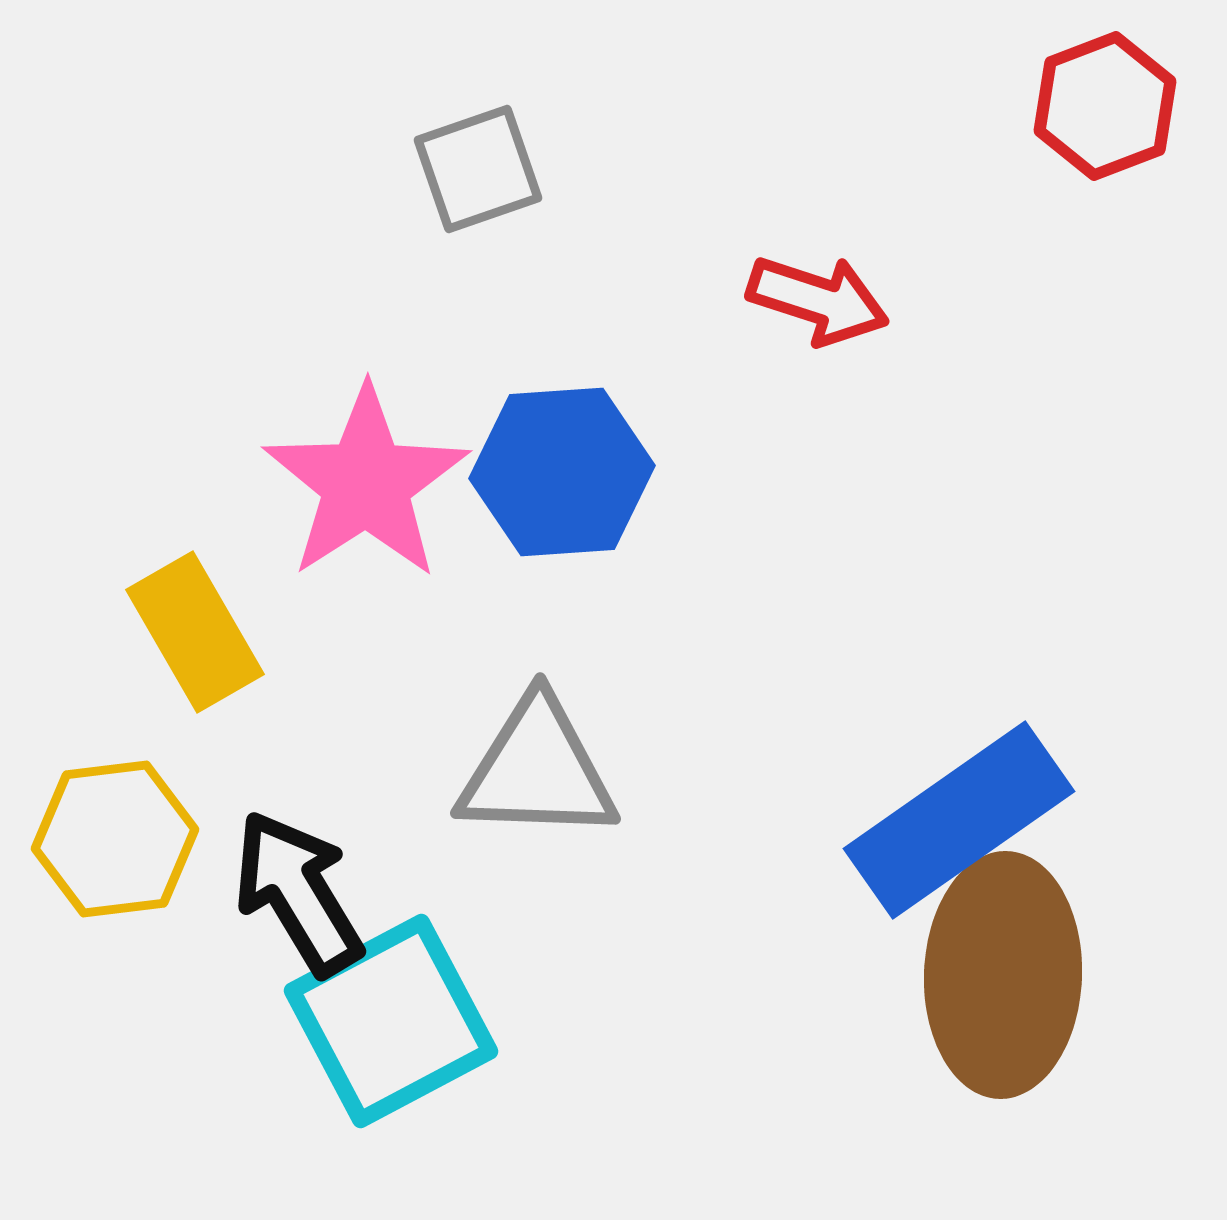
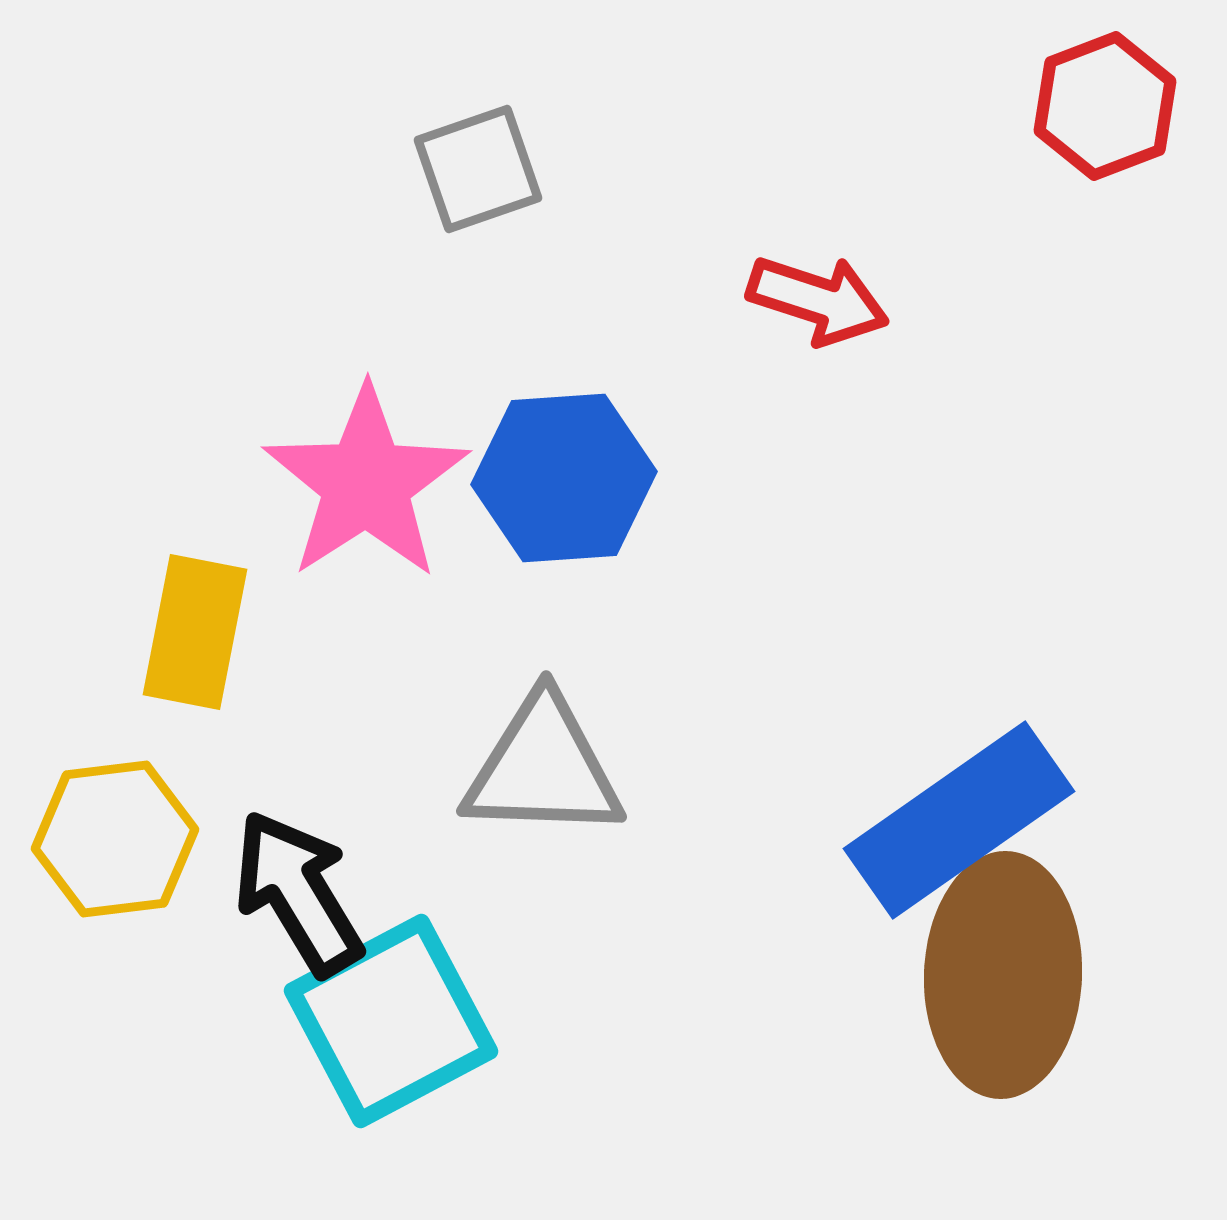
blue hexagon: moved 2 px right, 6 px down
yellow rectangle: rotated 41 degrees clockwise
gray triangle: moved 6 px right, 2 px up
